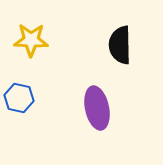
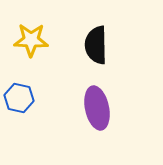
black semicircle: moved 24 px left
